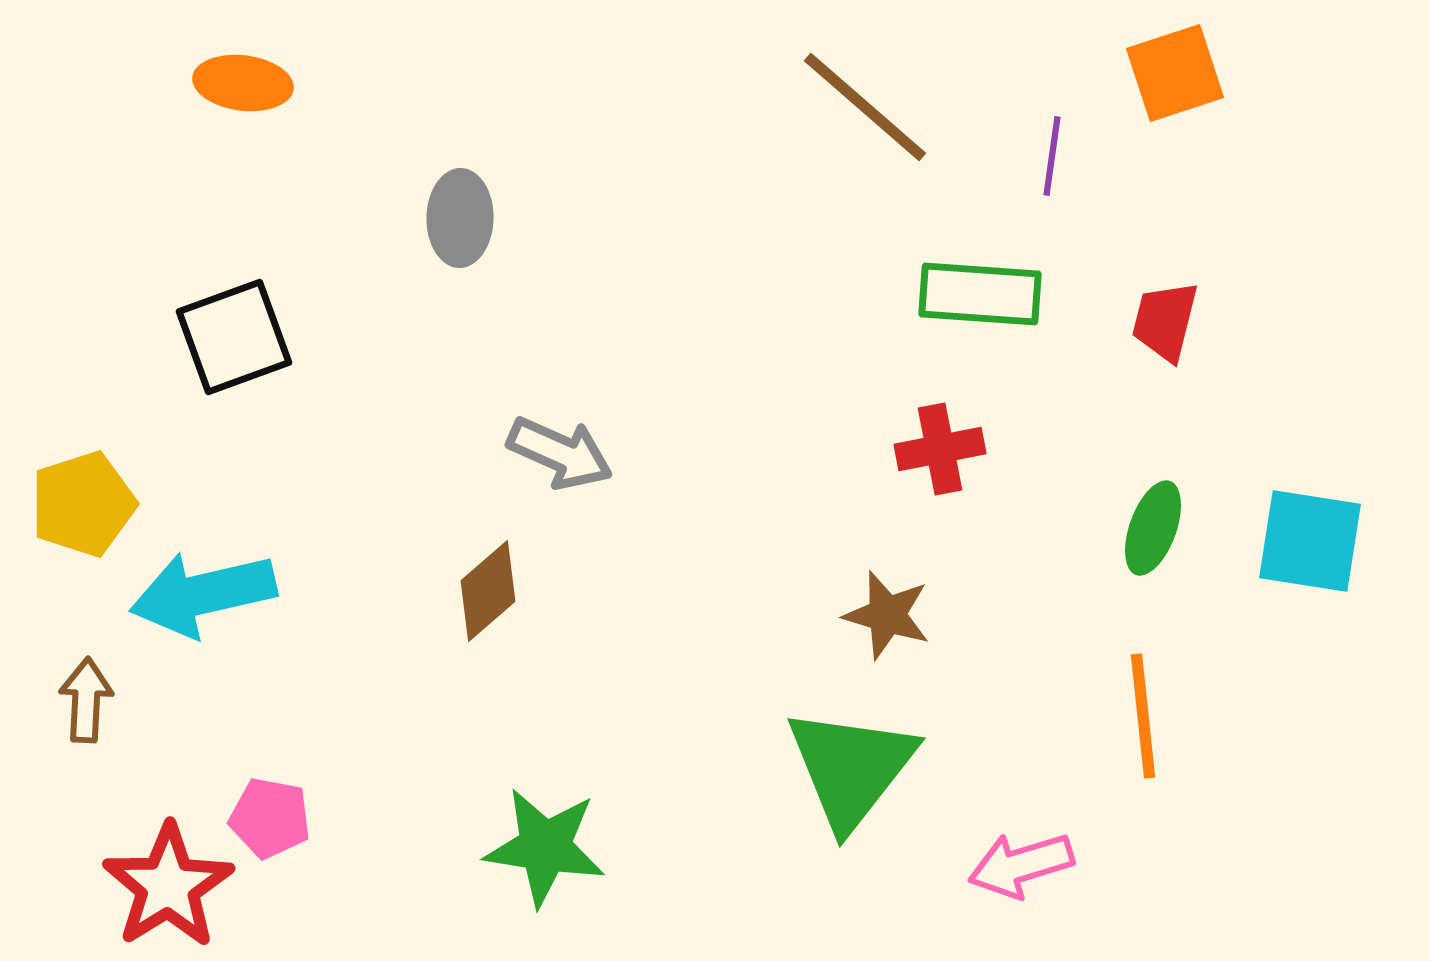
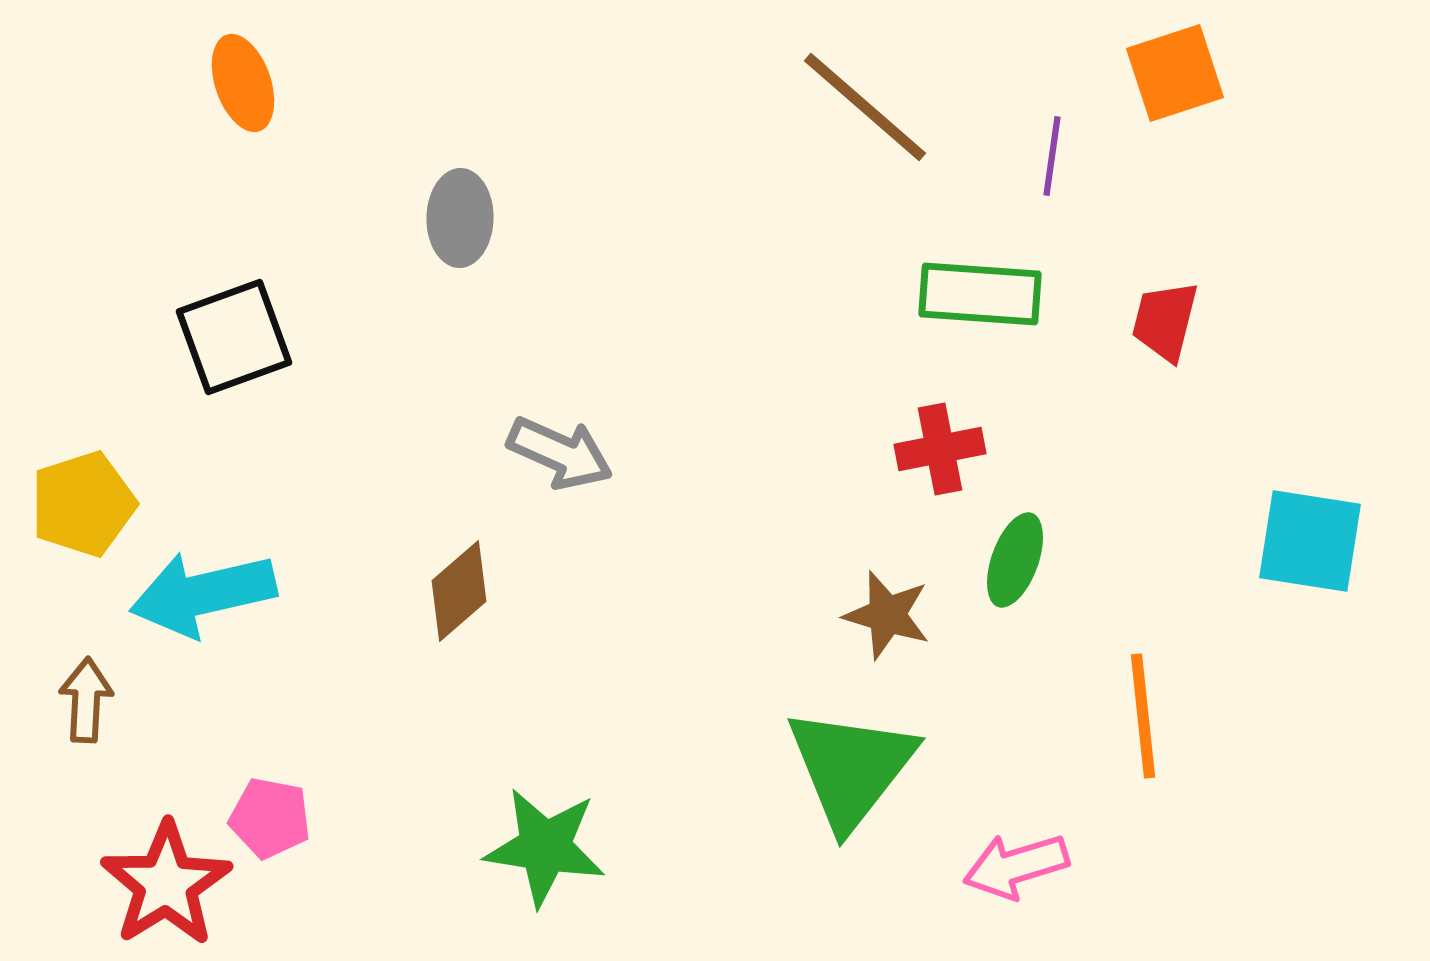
orange ellipse: rotated 64 degrees clockwise
green ellipse: moved 138 px left, 32 px down
brown diamond: moved 29 px left
pink arrow: moved 5 px left, 1 px down
red star: moved 2 px left, 2 px up
